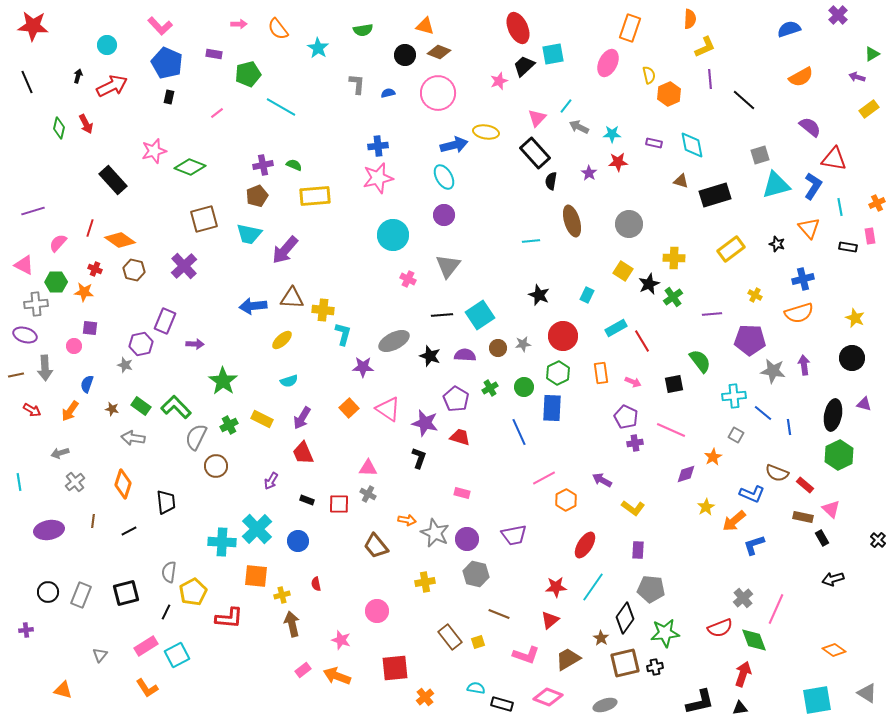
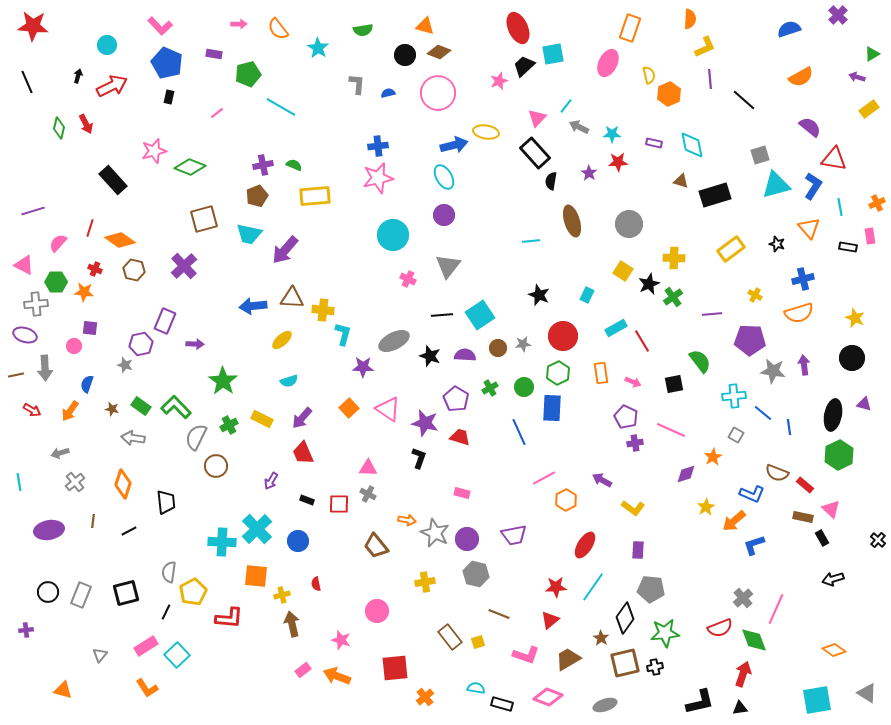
purple arrow at (302, 418): rotated 10 degrees clockwise
cyan square at (177, 655): rotated 15 degrees counterclockwise
